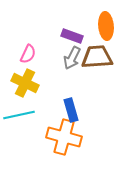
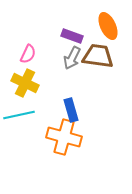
orange ellipse: moved 2 px right; rotated 20 degrees counterclockwise
brown trapezoid: moved 1 px right, 1 px up; rotated 12 degrees clockwise
